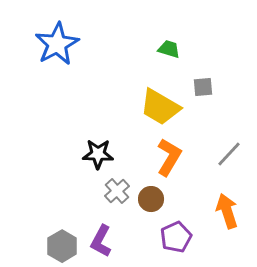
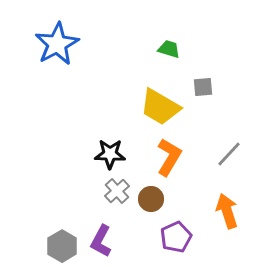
black star: moved 12 px right
